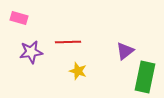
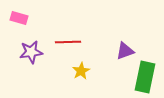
purple triangle: rotated 18 degrees clockwise
yellow star: moved 3 px right; rotated 24 degrees clockwise
